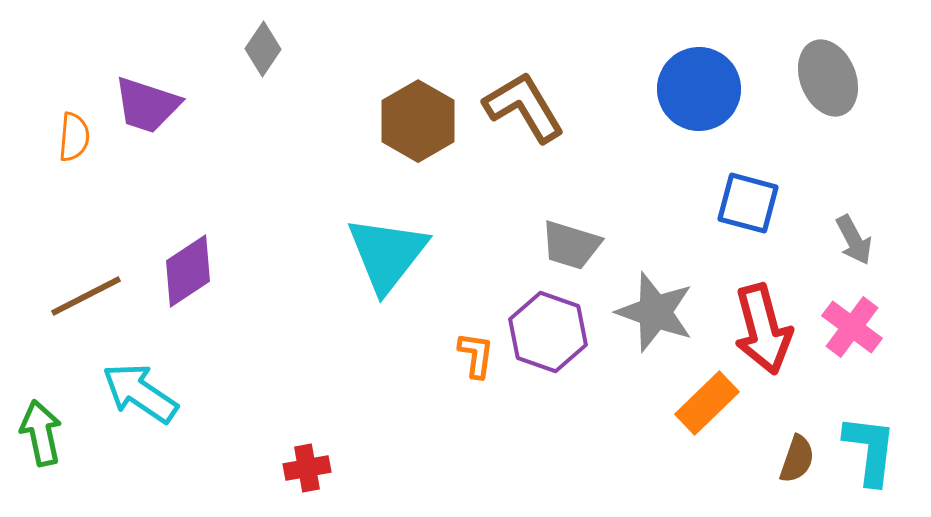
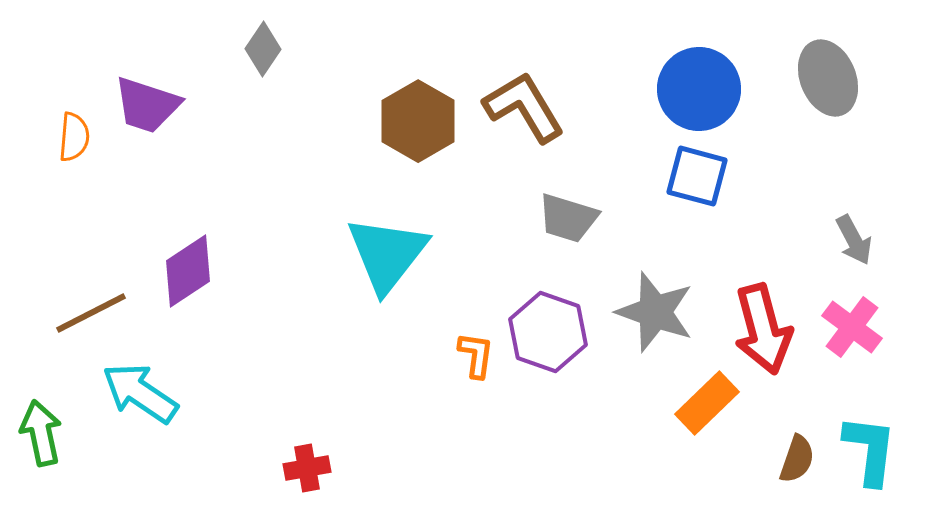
blue square: moved 51 px left, 27 px up
gray trapezoid: moved 3 px left, 27 px up
brown line: moved 5 px right, 17 px down
